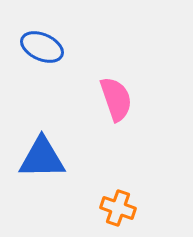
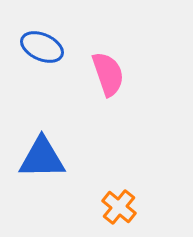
pink semicircle: moved 8 px left, 25 px up
orange cross: moved 1 px right, 1 px up; rotated 20 degrees clockwise
